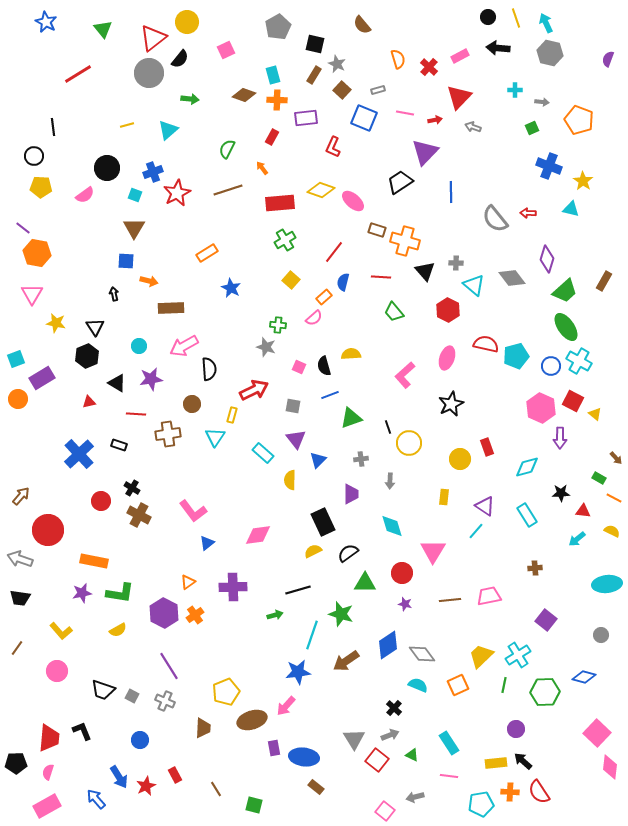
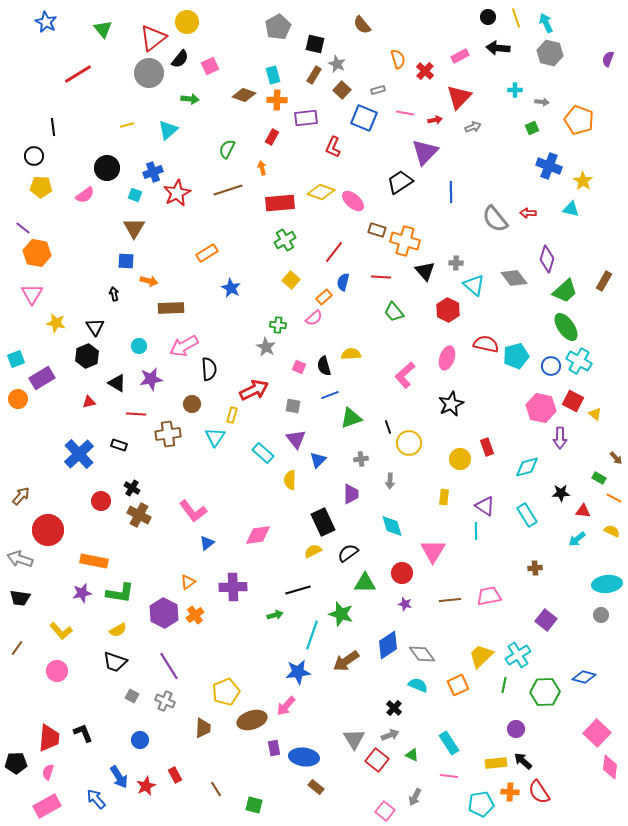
pink square at (226, 50): moved 16 px left, 16 px down
red cross at (429, 67): moved 4 px left, 4 px down
gray arrow at (473, 127): rotated 140 degrees clockwise
orange arrow at (262, 168): rotated 24 degrees clockwise
yellow diamond at (321, 190): moved 2 px down
gray diamond at (512, 278): moved 2 px right
gray star at (266, 347): rotated 12 degrees clockwise
pink hexagon at (541, 408): rotated 12 degrees counterclockwise
cyan line at (476, 531): rotated 42 degrees counterclockwise
gray circle at (601, 635): moved 20 px up
black trapezoid at (103, 690): moved 12 px right, 28 px up
black L-shape at (82, 731): moved 1 px right, 2 px down
gray arrow at (415, 797): rotated 48 degrees counterclockwise
